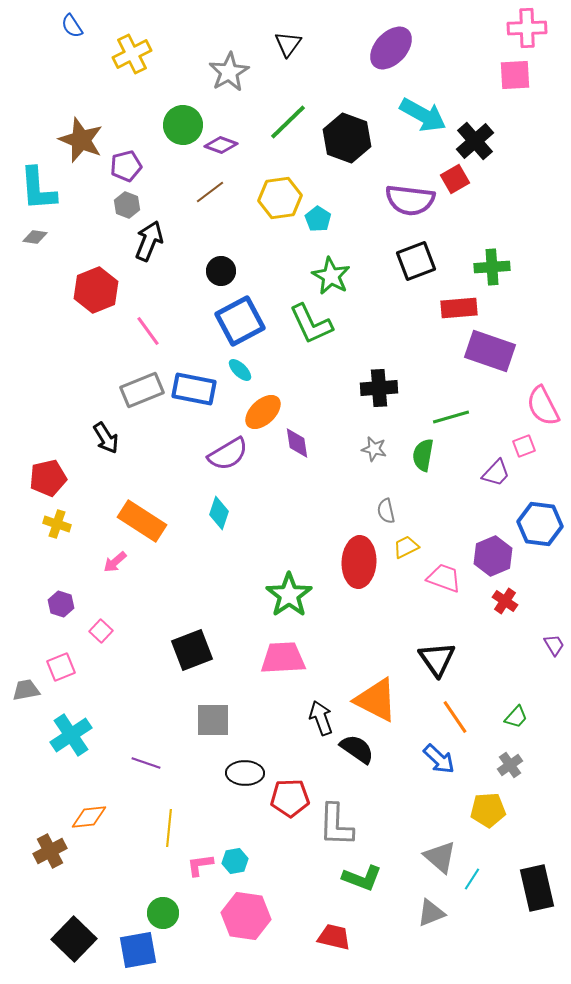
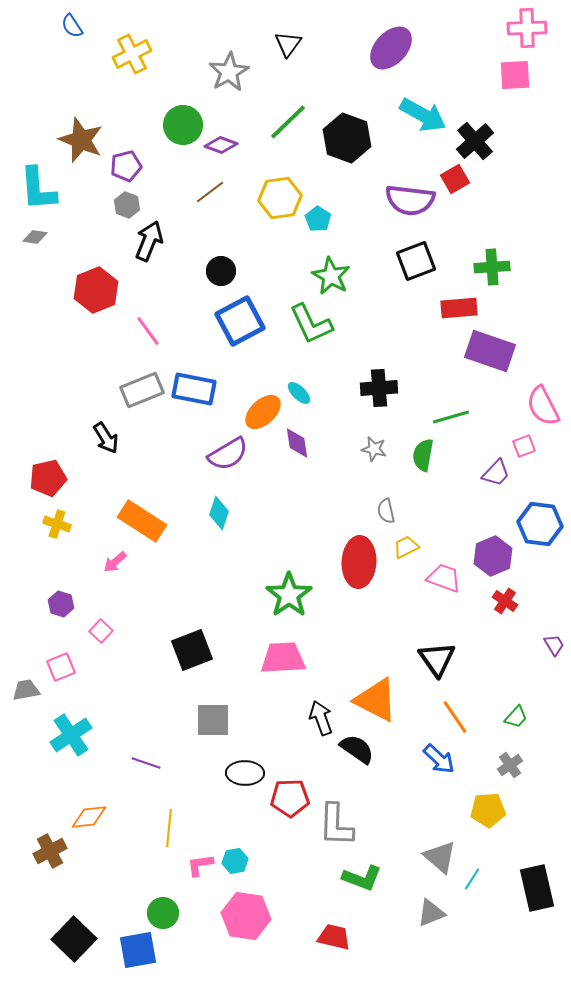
cyan ellipse at (240, 370): moved 59 px right, 23 px down
